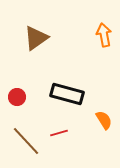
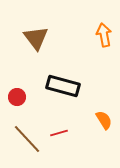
brown triangle: rotated 32 degrees counterclockwise
black rectangle: moved 4 px left, 8 px up
brown line: moved 1 px right, 2 px up
